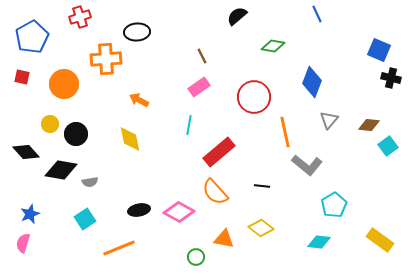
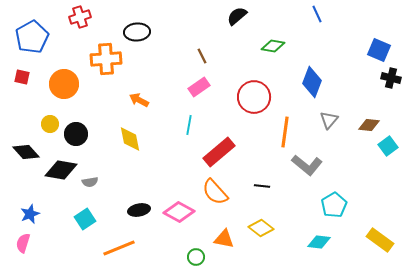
orange line at (285, 132): rotated 20 degrees clockwise
